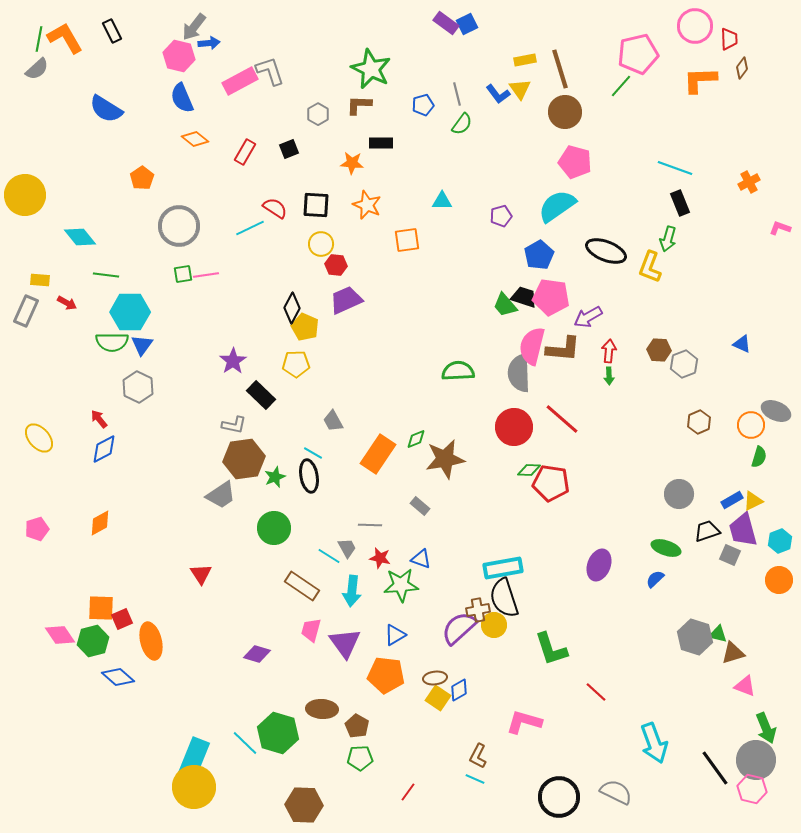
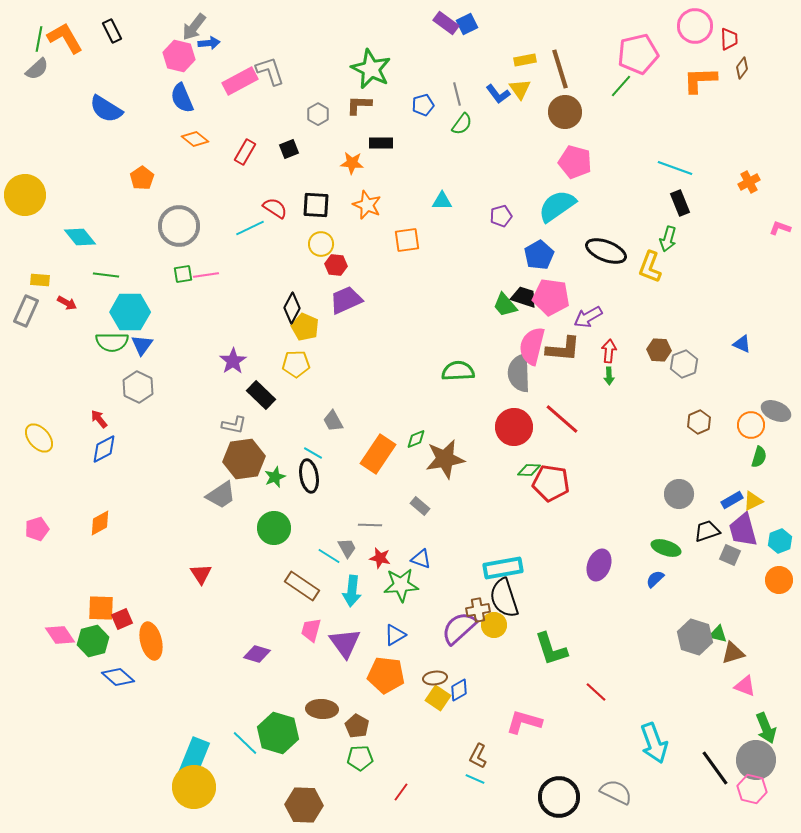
red line at (408, 792): moved 7 px left
